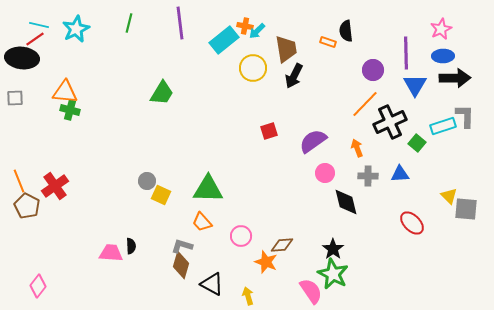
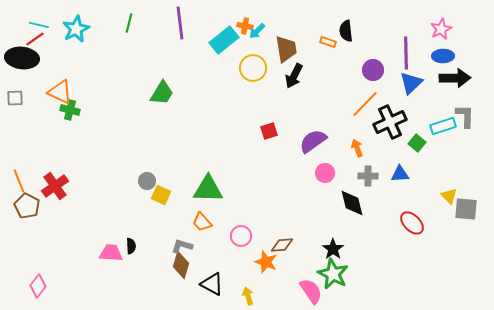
blue triangle at (415, 85): moved 4 px left, 2 px up; rotated 15 degrees clockwise
orange triangle at (65, 92): moved 5 px left; rotated 20 degrees clockwise
black diamond at (346, 202): moved 6 px right, 1 px down
